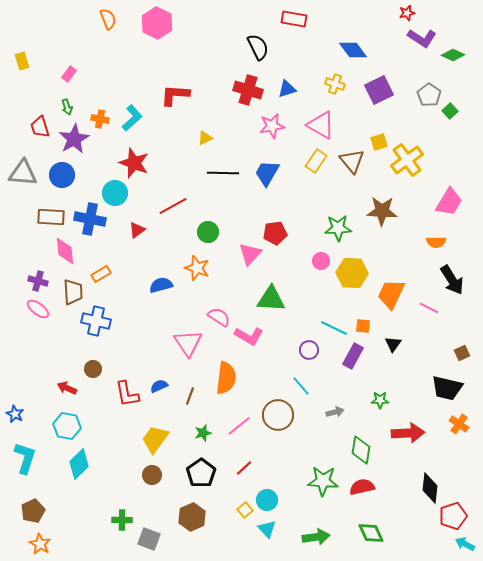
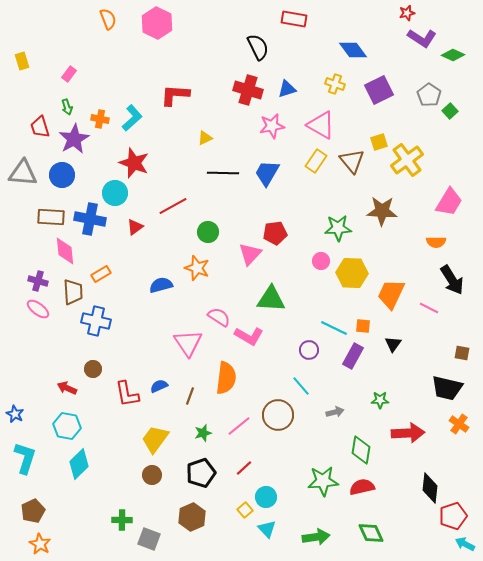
red triangle at (137, 230): moved 2 px left, 3 px up
brown square at (462, 353): rotated 35 degrees clockwise
black pentagon at (201, 473): rotated 16 degrees clockwise
green star at (323, 481): rotated 8 degrees counterclockwise
cyan circle at (267, 500): moved 1 px left, 3 px up
